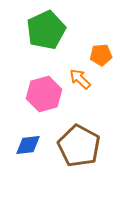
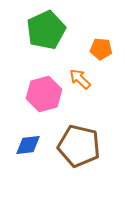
orange pentagon: moved 6 px up; rotated 10 degrees clockwise
brown pentagon: rotated 15 degrees counterclockwise
